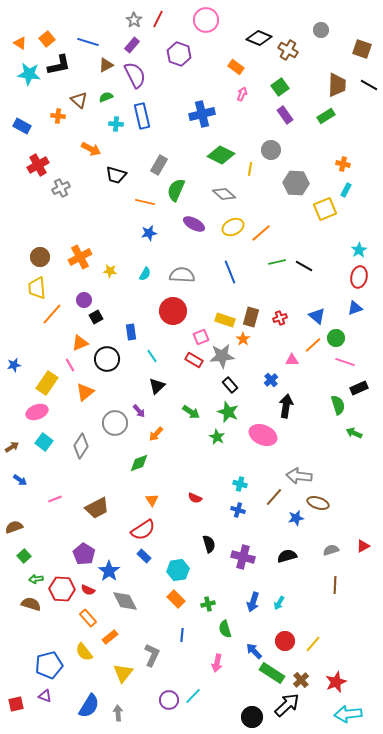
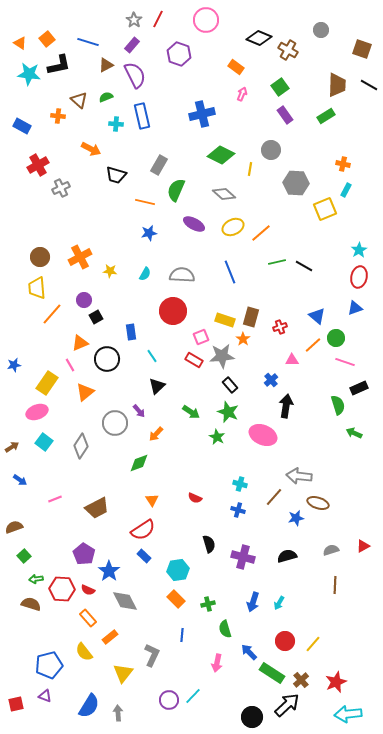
red cross at (280, 318): moved 9 px down
blue arrow at (254, 651): moved 5 px left, 1 px down
